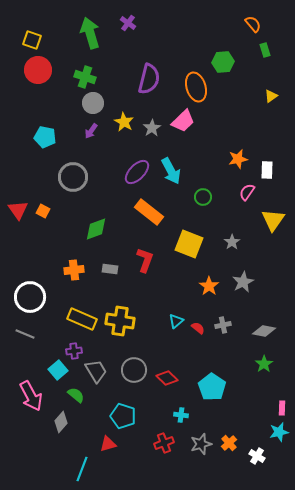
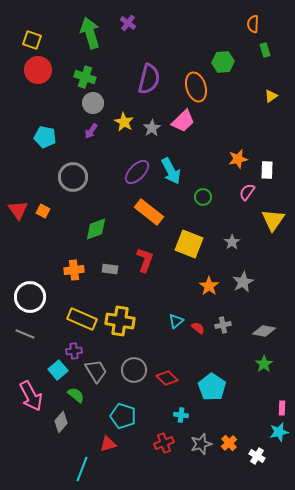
orange semicircle at (253, 24): rotated 138 degrees counterclockwise
